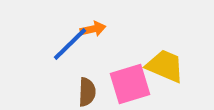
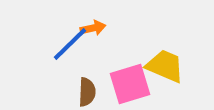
orange arrow: moved 1 px up
